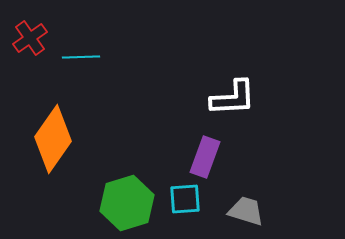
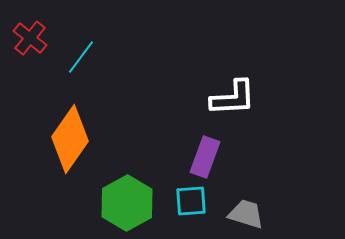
red cross: rotated 16 degrees counterclockwise
cyan line: rotated 51 degrees counterclockwise
orange diamond: moved 17 px right
cyan square: moved 6 px right, 2 px down
green hexagon: rotated 12 degrees counterclockwise
gray trapezoid: moved 3 px down
